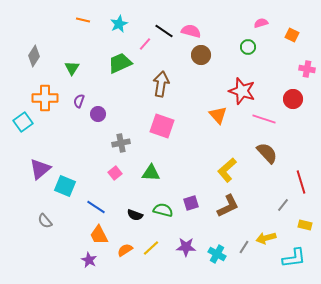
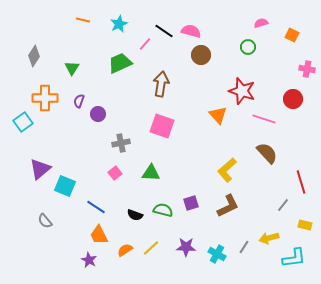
yellow arrow at (266, 238): moved 3 px right
